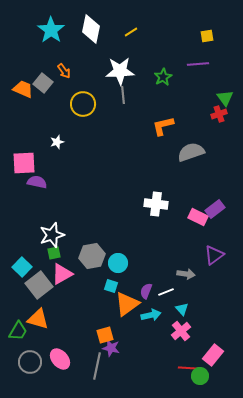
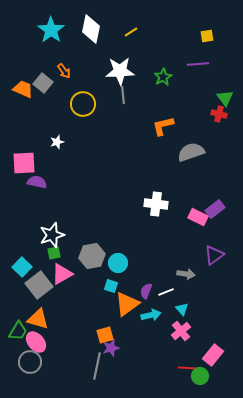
red cross at (219, 114): rotated 35 degrees clockwise
purple star at (111, 348): rotated 30 degrees counterclockwise
pink ellipse at (60, 359): moved 24 px left, 17 px up
